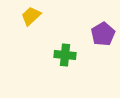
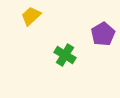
green cross: rotated 25 degrees clockwise
